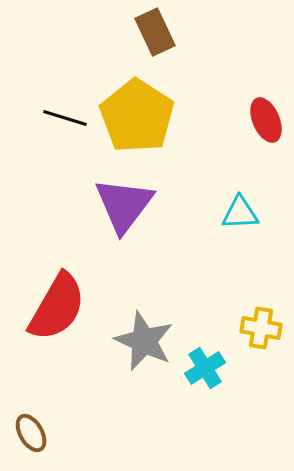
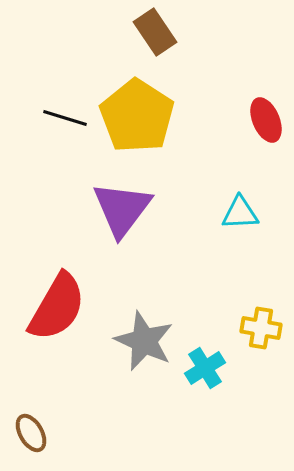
brown rectangle: rotated 9 degrees counterclockwise
purple triangle: moved 2 px left, 4 px down
